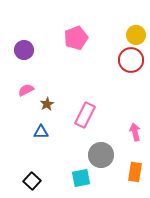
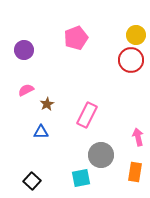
pink rectangle: moved 2 px right
pink arrow: moved 3 px right, 5 px down
